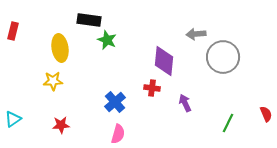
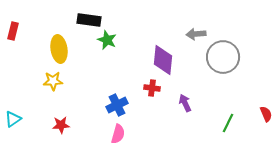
yellow ellipse: moved 1 px left, 1 px down
purple diamond: moved 1 px left, 1 px up
blue cross: moved 2 px right, 3 px down; rotated 15 degrees clockwise
